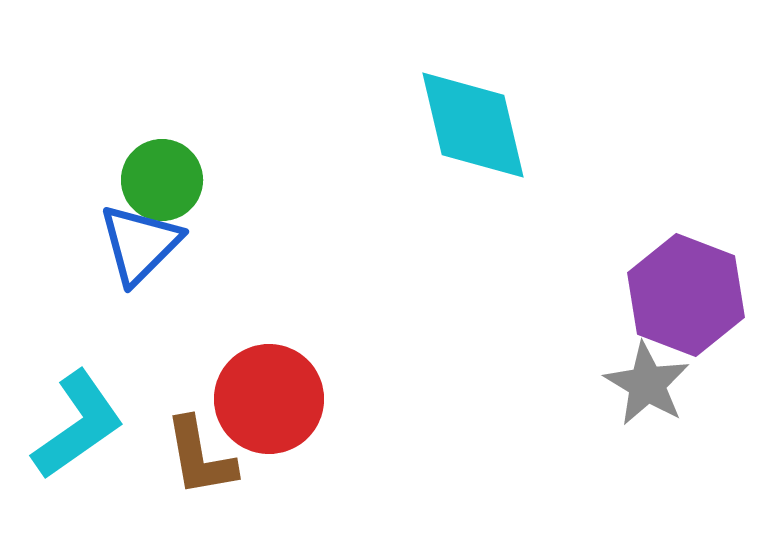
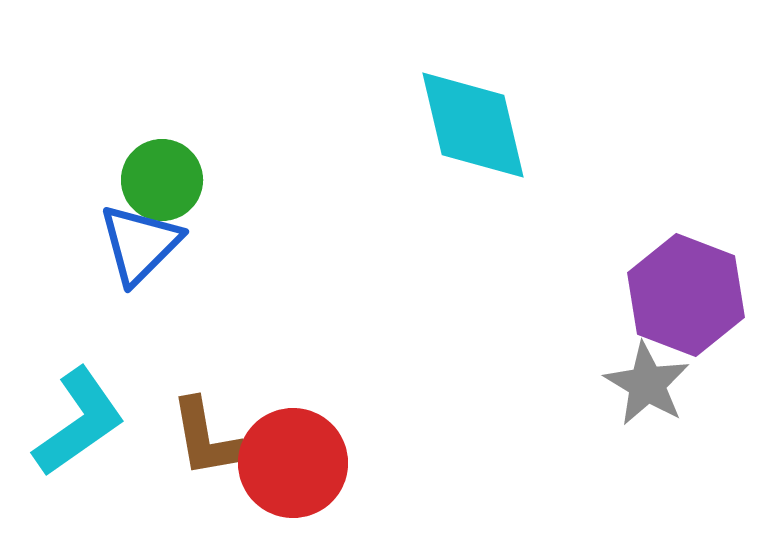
red circle: moved 24 px right, 64 px down
cyan L-shape: moved 1 px right, 3 px up
brown L-shape: moved 6 px right, 19 px up
